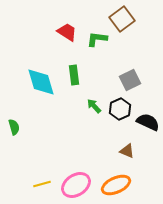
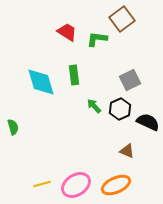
green semicircle: moved 1 px left
